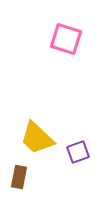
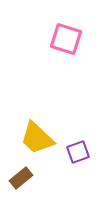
brown rectangle: moved 2 px right, 1 px down; rotated 40 degrees clockwise
